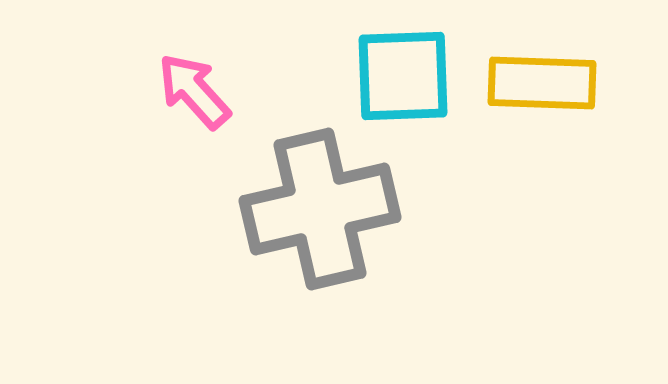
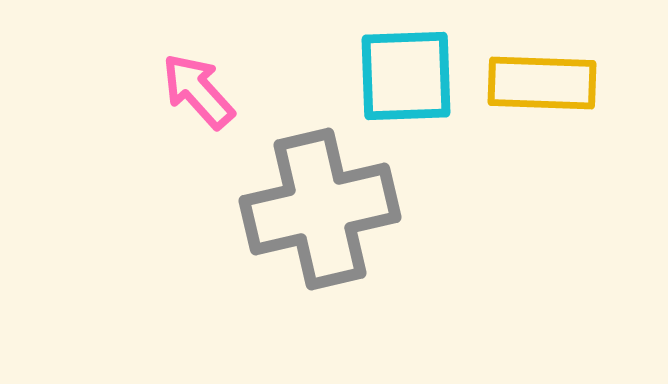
cyan square: moved 3 px right
pink arrow: moved 4 px right
